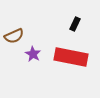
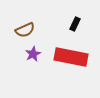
brown semicircle: moved 11 px right, 6 px up
purple star: rotated 14 degrees clockwise
